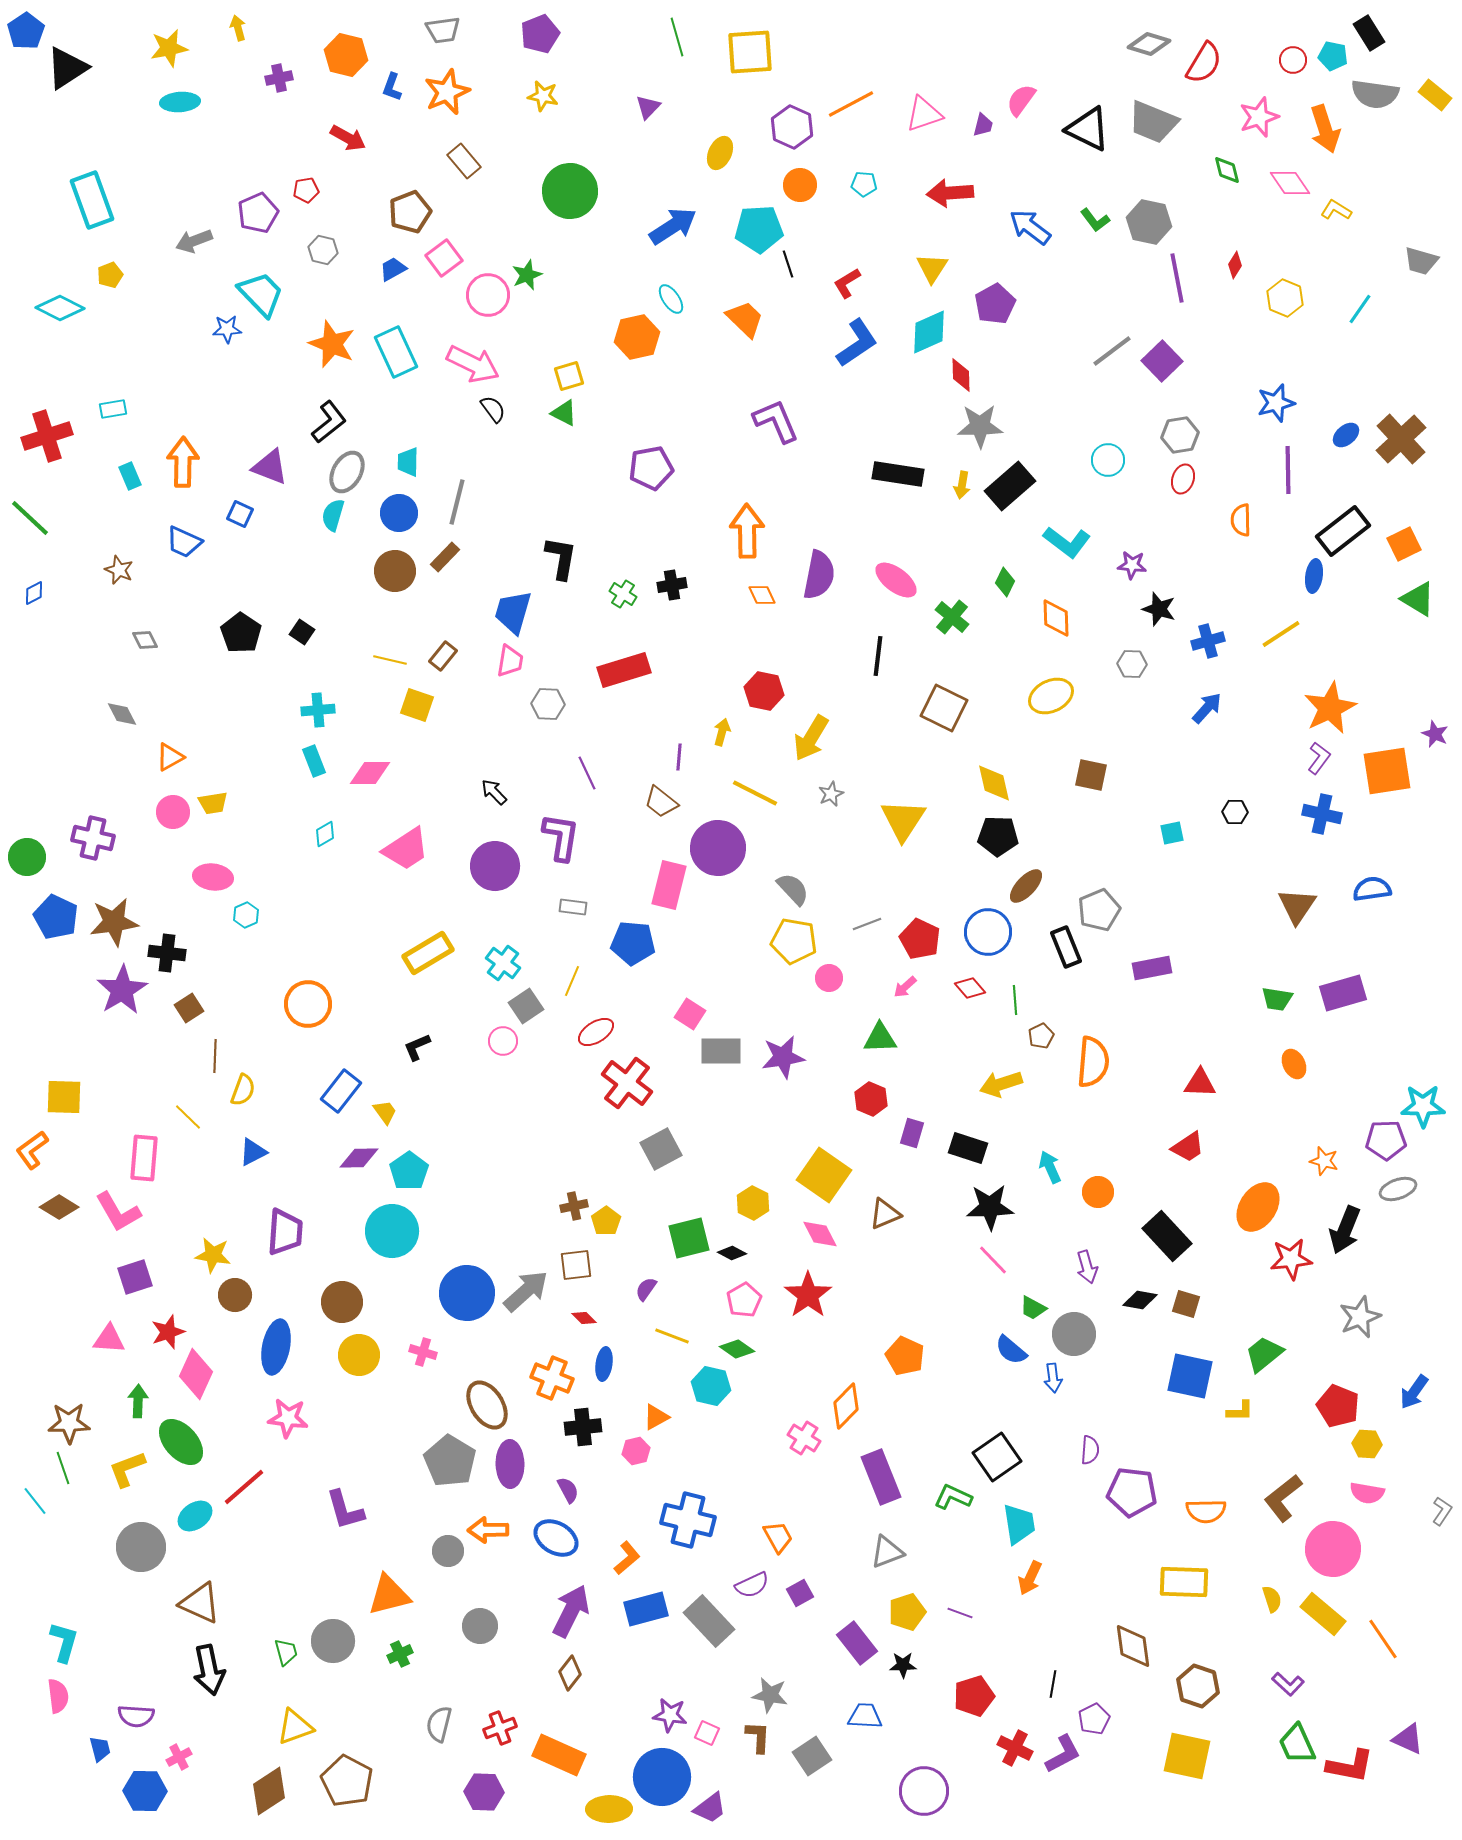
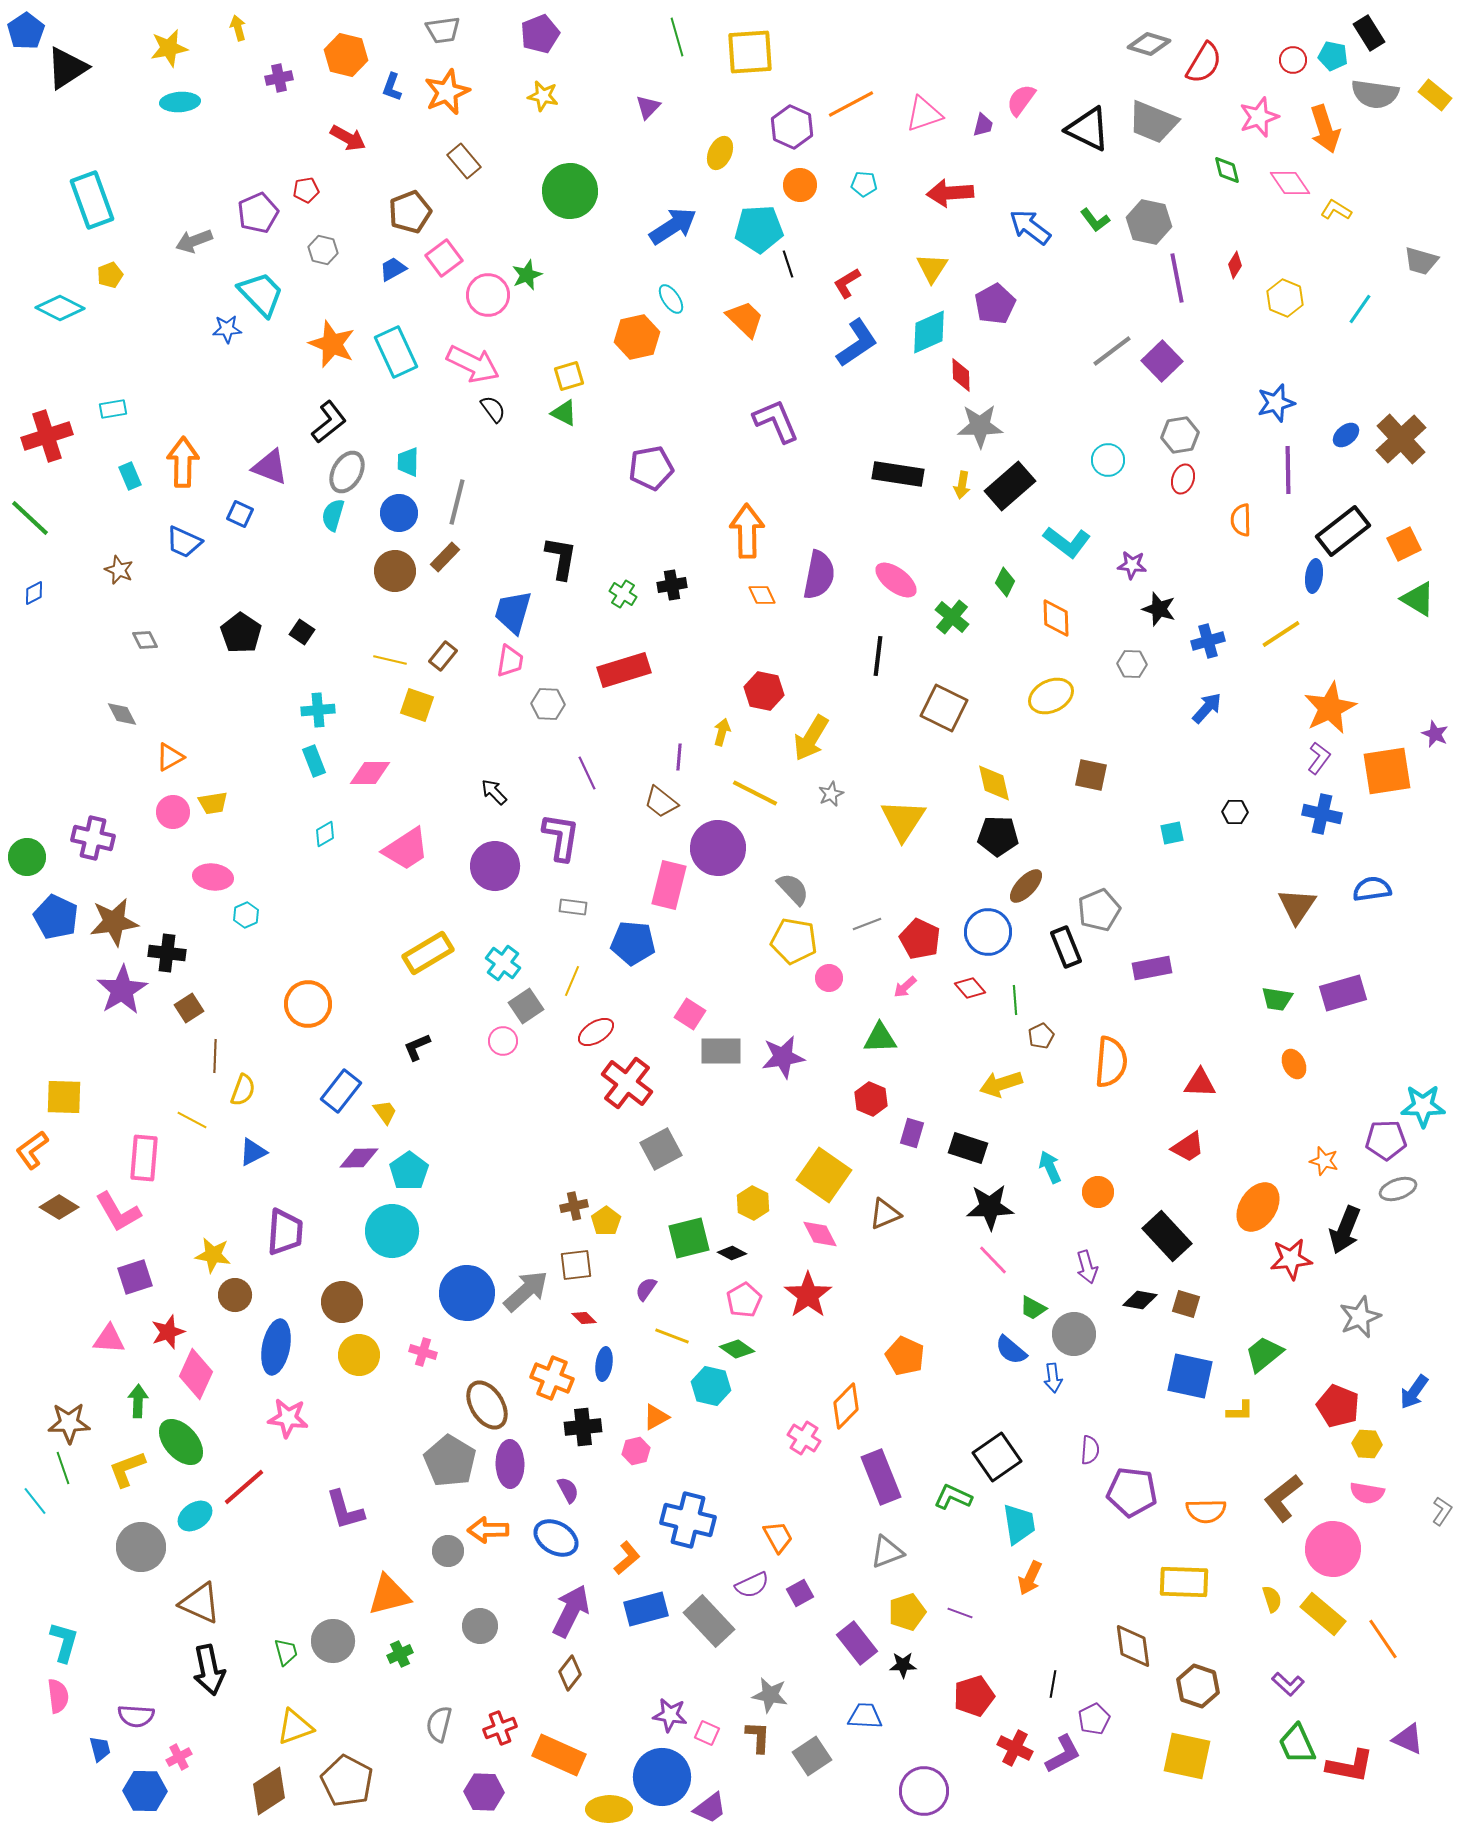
orange semicircle at (1093, 1062): moved 18 px right
yellow line at (188, 1117): moved 4 px right, 3 px down; rotated 16 degrees counterclockwise
